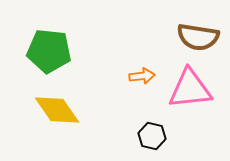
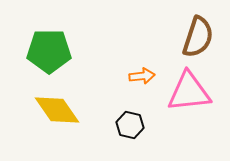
brown semicircle: rotated 81 degrees counterclockwise
green pentagon: rotated 6 degrees counterclockwise
pink triangle: moved 1 px left, 3 px down
black hexagon: moved 22 px left, 11 px up
